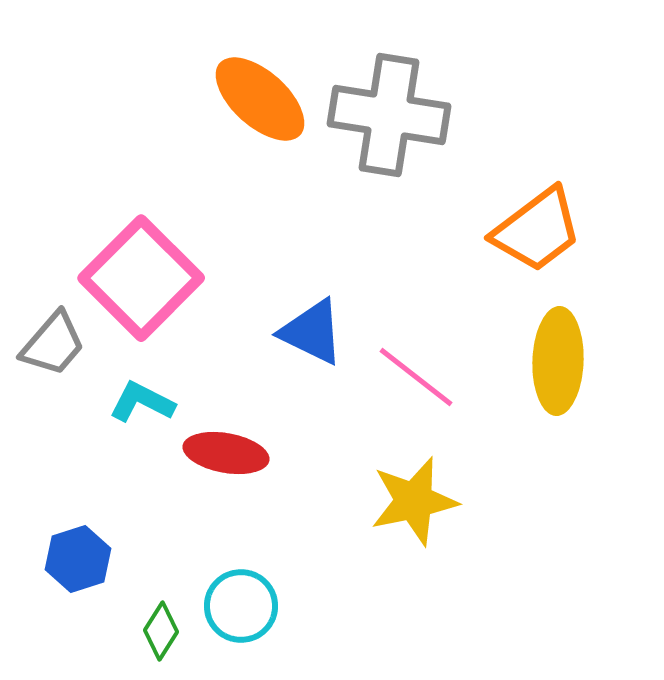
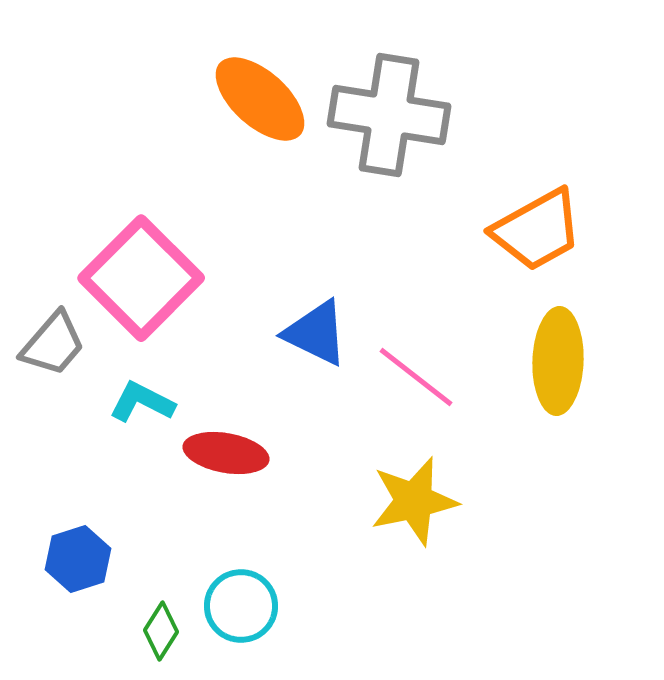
orange trapezoid: rotated 8 degrees clockwise
blue triangle: moved 4 px right, 1 px down
